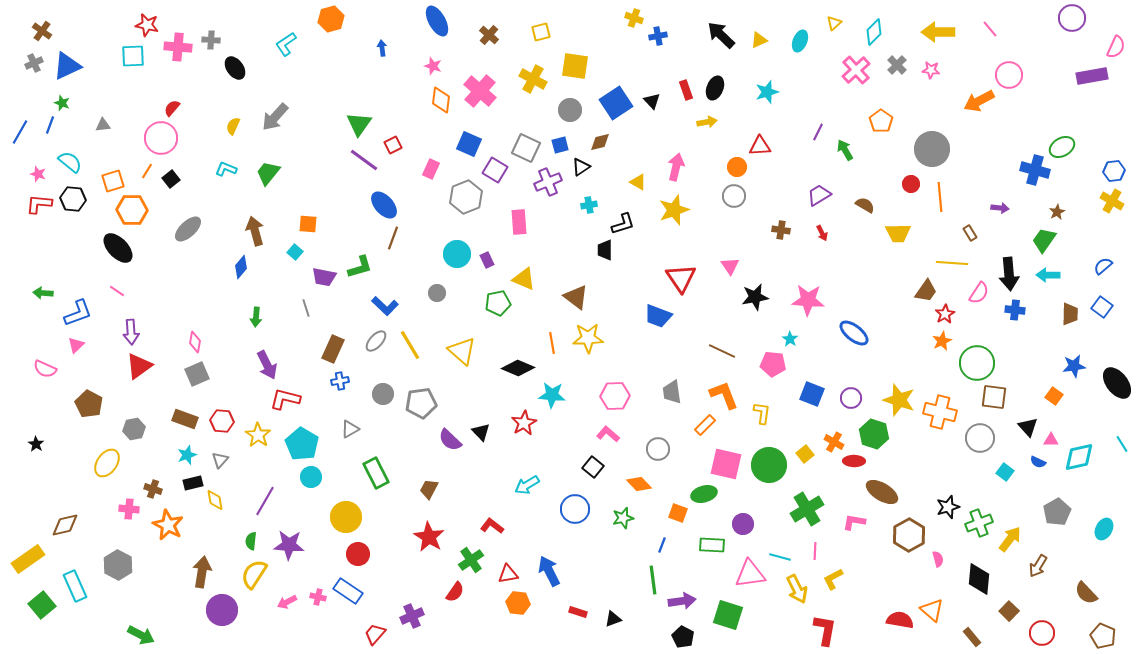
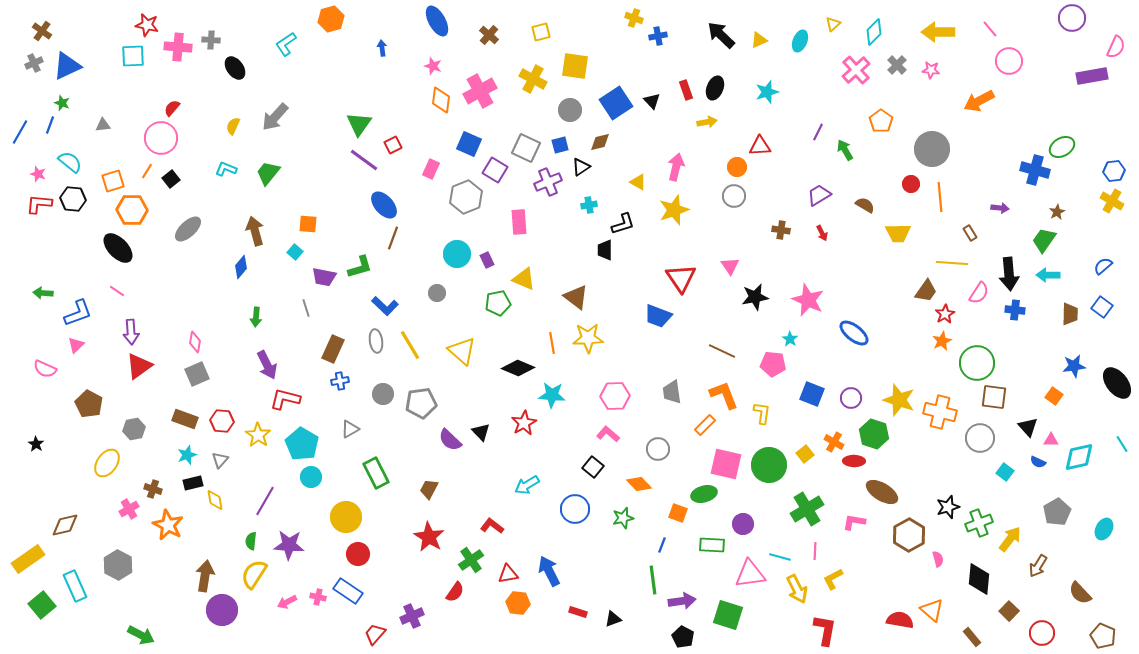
yellow triangle at (834, 23): moved 1 px left, 1 px down
pink circle at (1009, 75): moved 14 px up
pink cross at (480, 91): rotated 20 degrees clockwise
pink star at (808, 300): rotated 20 degrees clockwise
gray ellipse at (376, 341): rotated 50 degrees counterclockwise
pink cross at (129, 509): rotated 36 degrees counterclockwise
brown arrow at (202, 572): moved 3 px right, 4 px down
brown semicircle at (1086, 593): moved 6 px left
